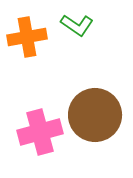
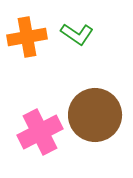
green L-shape: moved 9 px down
pink cross: rotated 12 degrees counterclockwise
